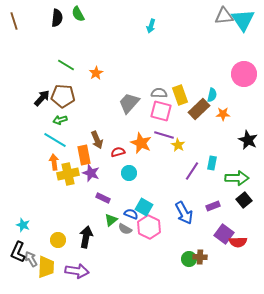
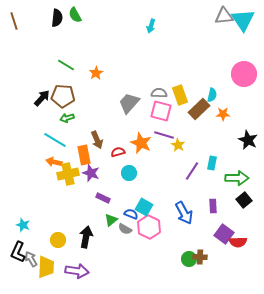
green semicircle at (78, 14): moved 3 px left, 1 px down
green arrow at (60, 120): moved 7 px right, 2 px up
orange arrow at (54, 162): rotated 70 degrees counterclockwise
purple rectangle at (213, 206): rotated 72 degrees counterclockwise
